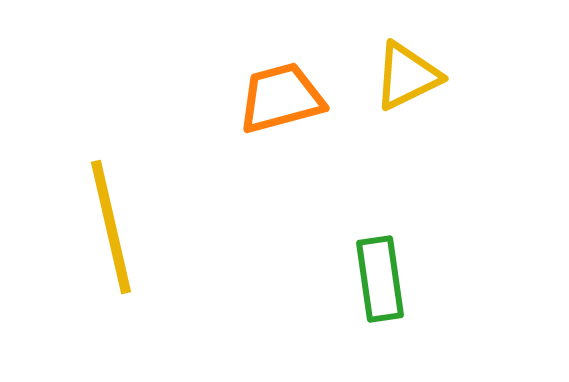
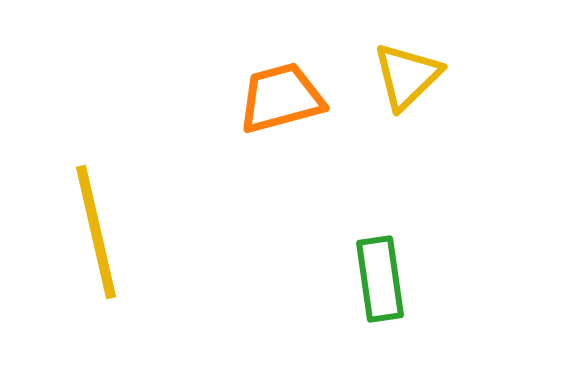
yellow triangle: rotated 18 degrees counterclockwise
yellow line: moved 15 px left, 5 px down
